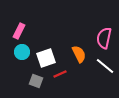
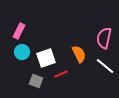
red line: moved 1 px right
